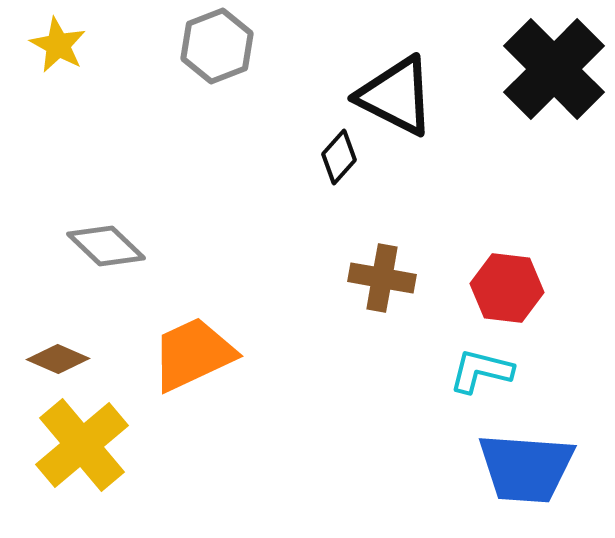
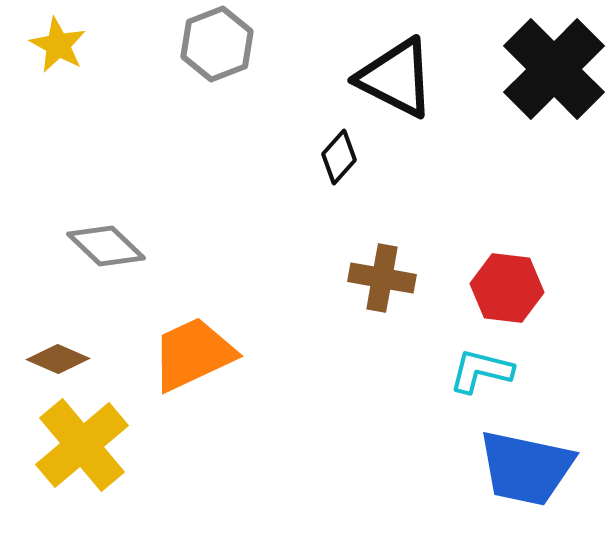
gray hexagon: moved 2 px up
black triangle: moved 18 px up
blue trapezoid: rotated 8 degrees clockwise
